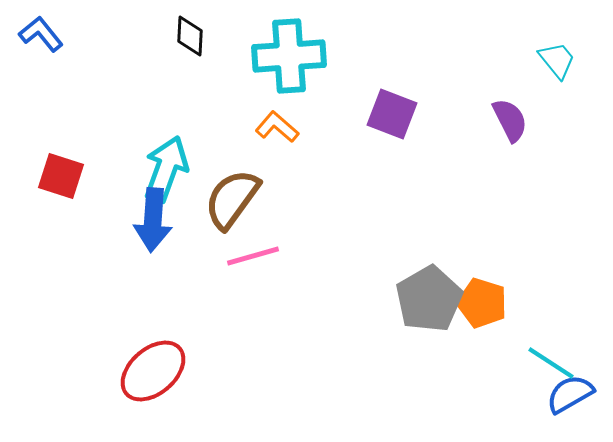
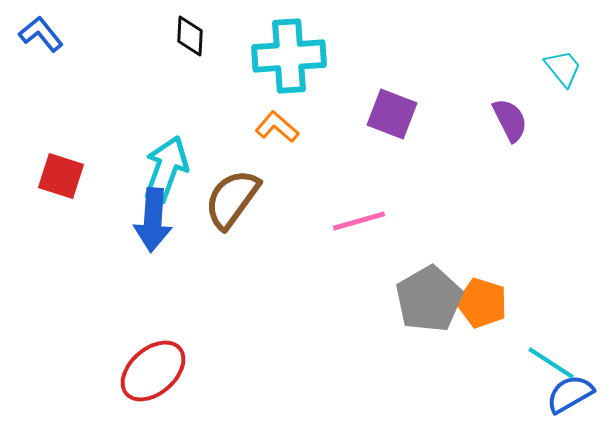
cyan trapezoid: moved 6 px right, 8 px down
pink line: moved 106 px right, 35 px up
